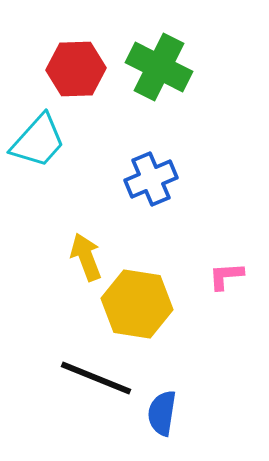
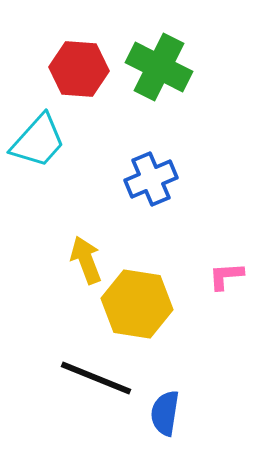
red hexagon: moved 3 px right; rotated 6 degrees clockwise
yellow arrow: moved 3 px down
blue semicircle: moved 3 px right
